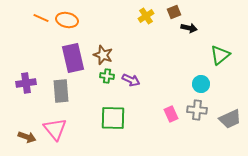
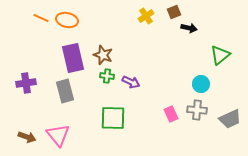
purple arrow: moved 2 px down
gray rectangle: moved 4 px right; rotated 10 degrees counterclockwise
pink triangle: moved 3 px right, 6 px down
